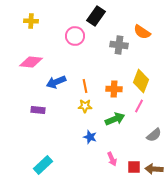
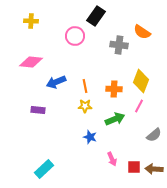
cyan rectangle: moved 1 px right, 4 px down
